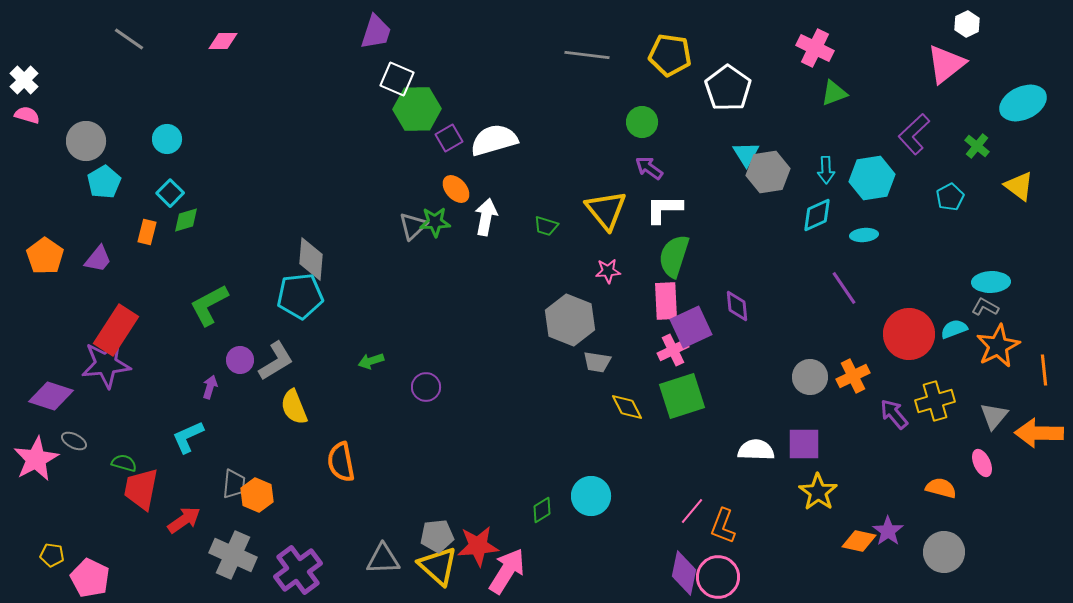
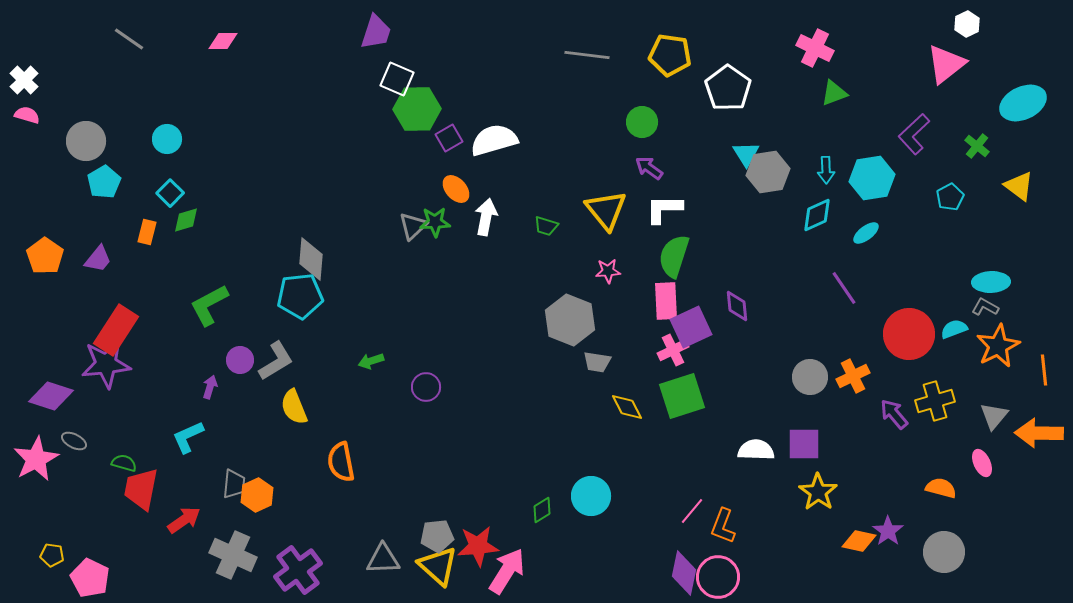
cyan ellipse at (864, 235): moved 2 px right, 2 px up; rotated 32 degrees counterclockwise
orange hexagon at (257, 495): rotated 12 degrees clockwise
